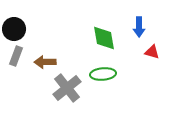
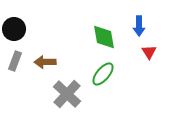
blue arrow: moved 1 px up
green diamond: moved 1 px up
red triangle: moved 3 px left; rotated 42 degrees clockwise
gray rectangle: moved 1 px left, 5 px down
green ellipse: rotated 45 degrees counterclockwise
gray cross: moved 6 px down; rotated 8 degrees counterclockwise
